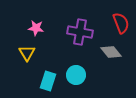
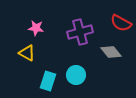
red semicircle: rotated 140 degrees clockwise
purple cross: rotated 25 degrees counterclockwise
yellow triangle: rotated 30 degrees counterclockwise
